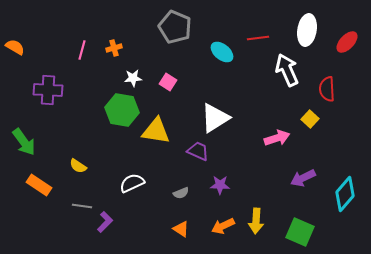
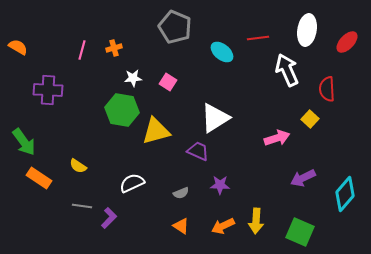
orange semicircle: moved 3 px right
yellow triangle: rotated 24 degrees counterclockwise
orange rectangle: moved 7 px up
purple L-shape: moved 4 px right, 4 px up
orange triangle: moved 3 px up
